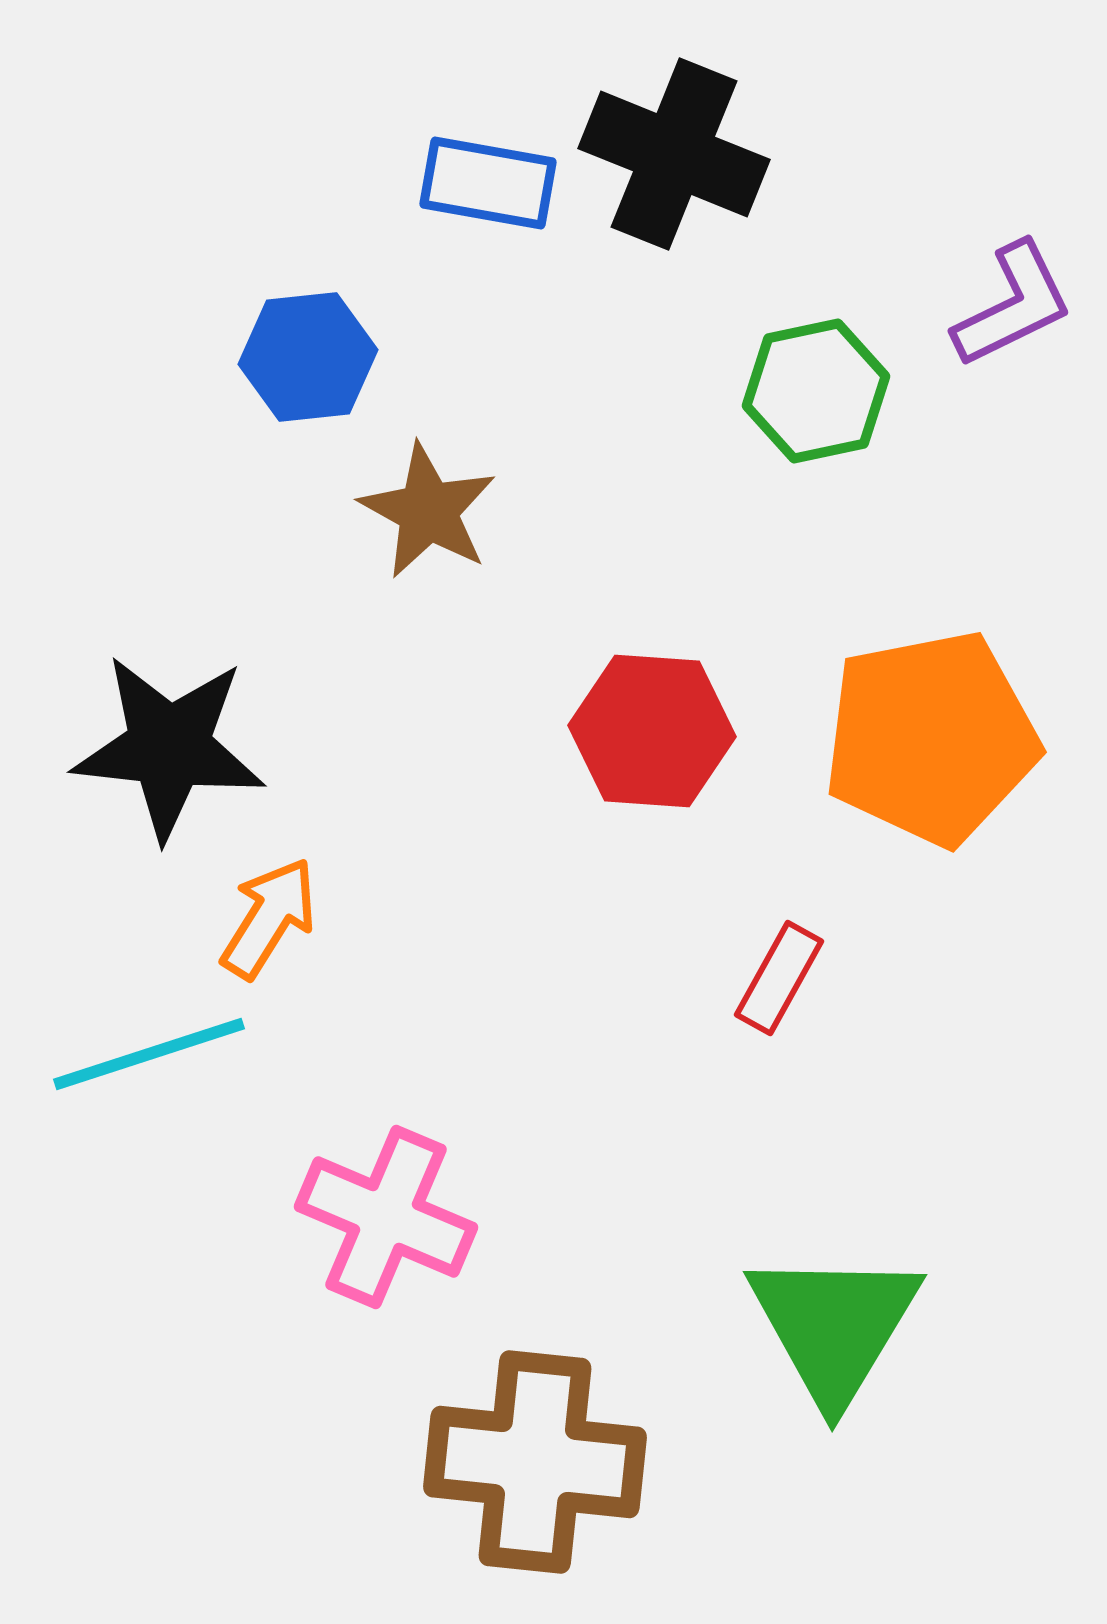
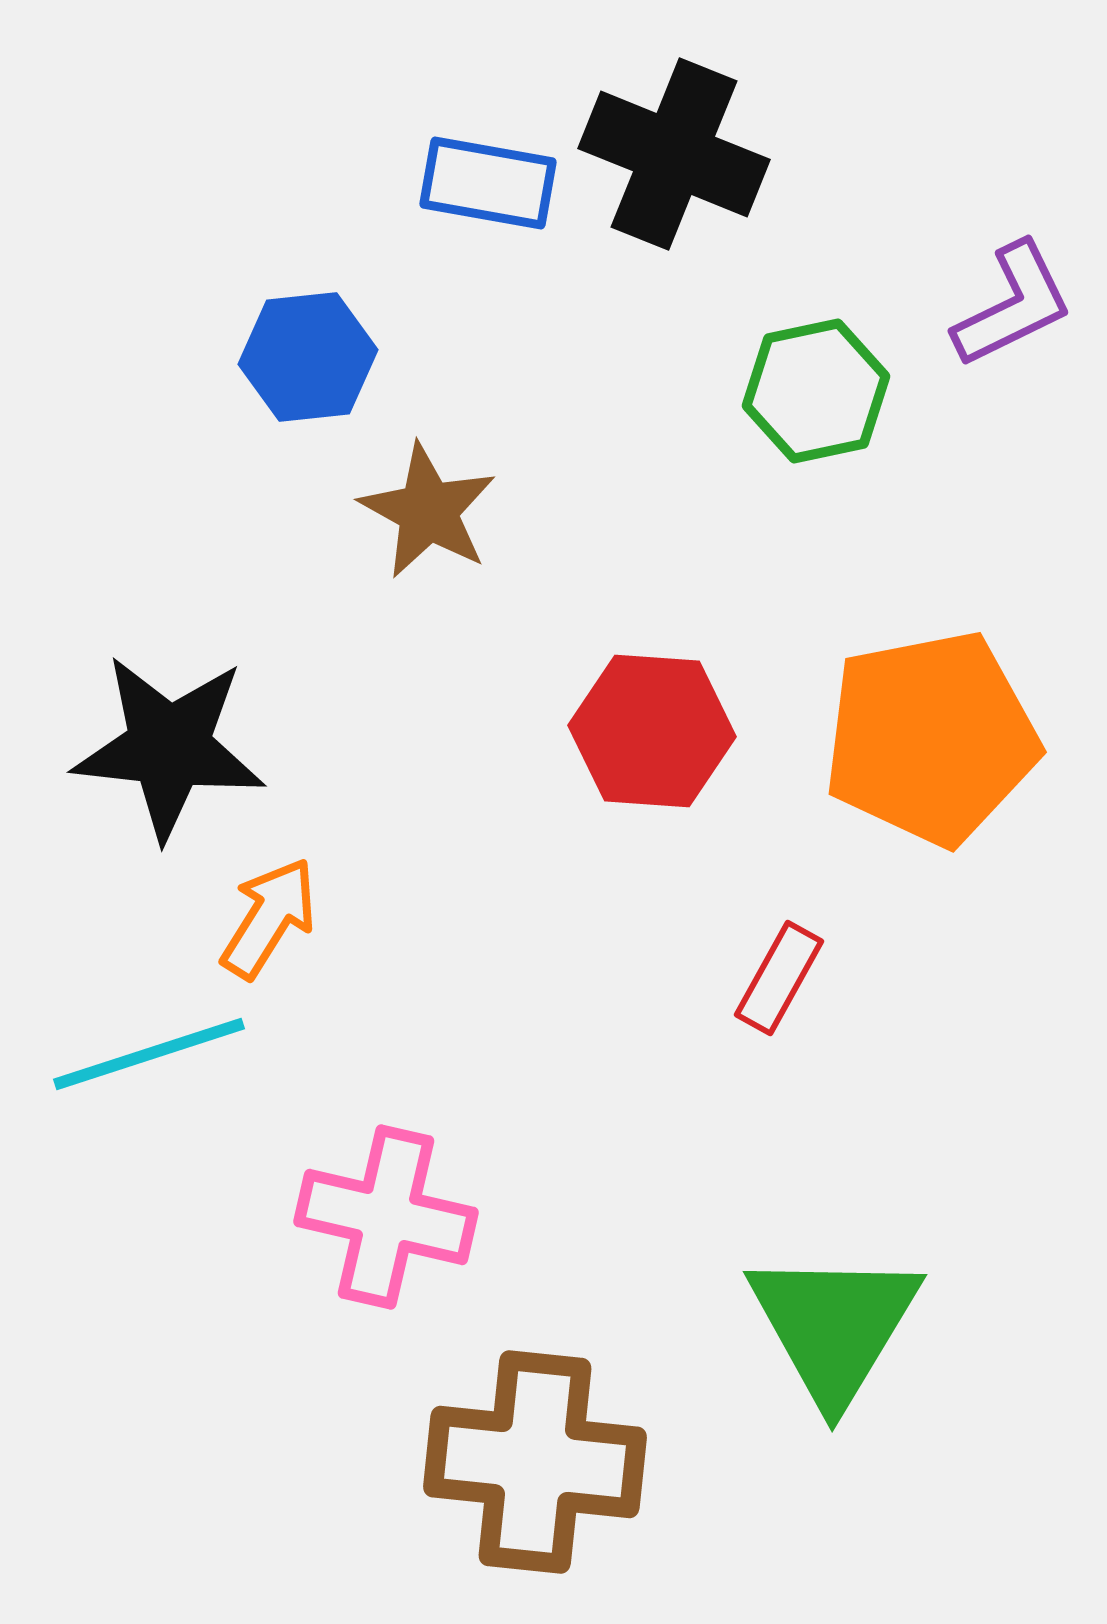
pink cross: rotated 10 degrees counterclockwise
